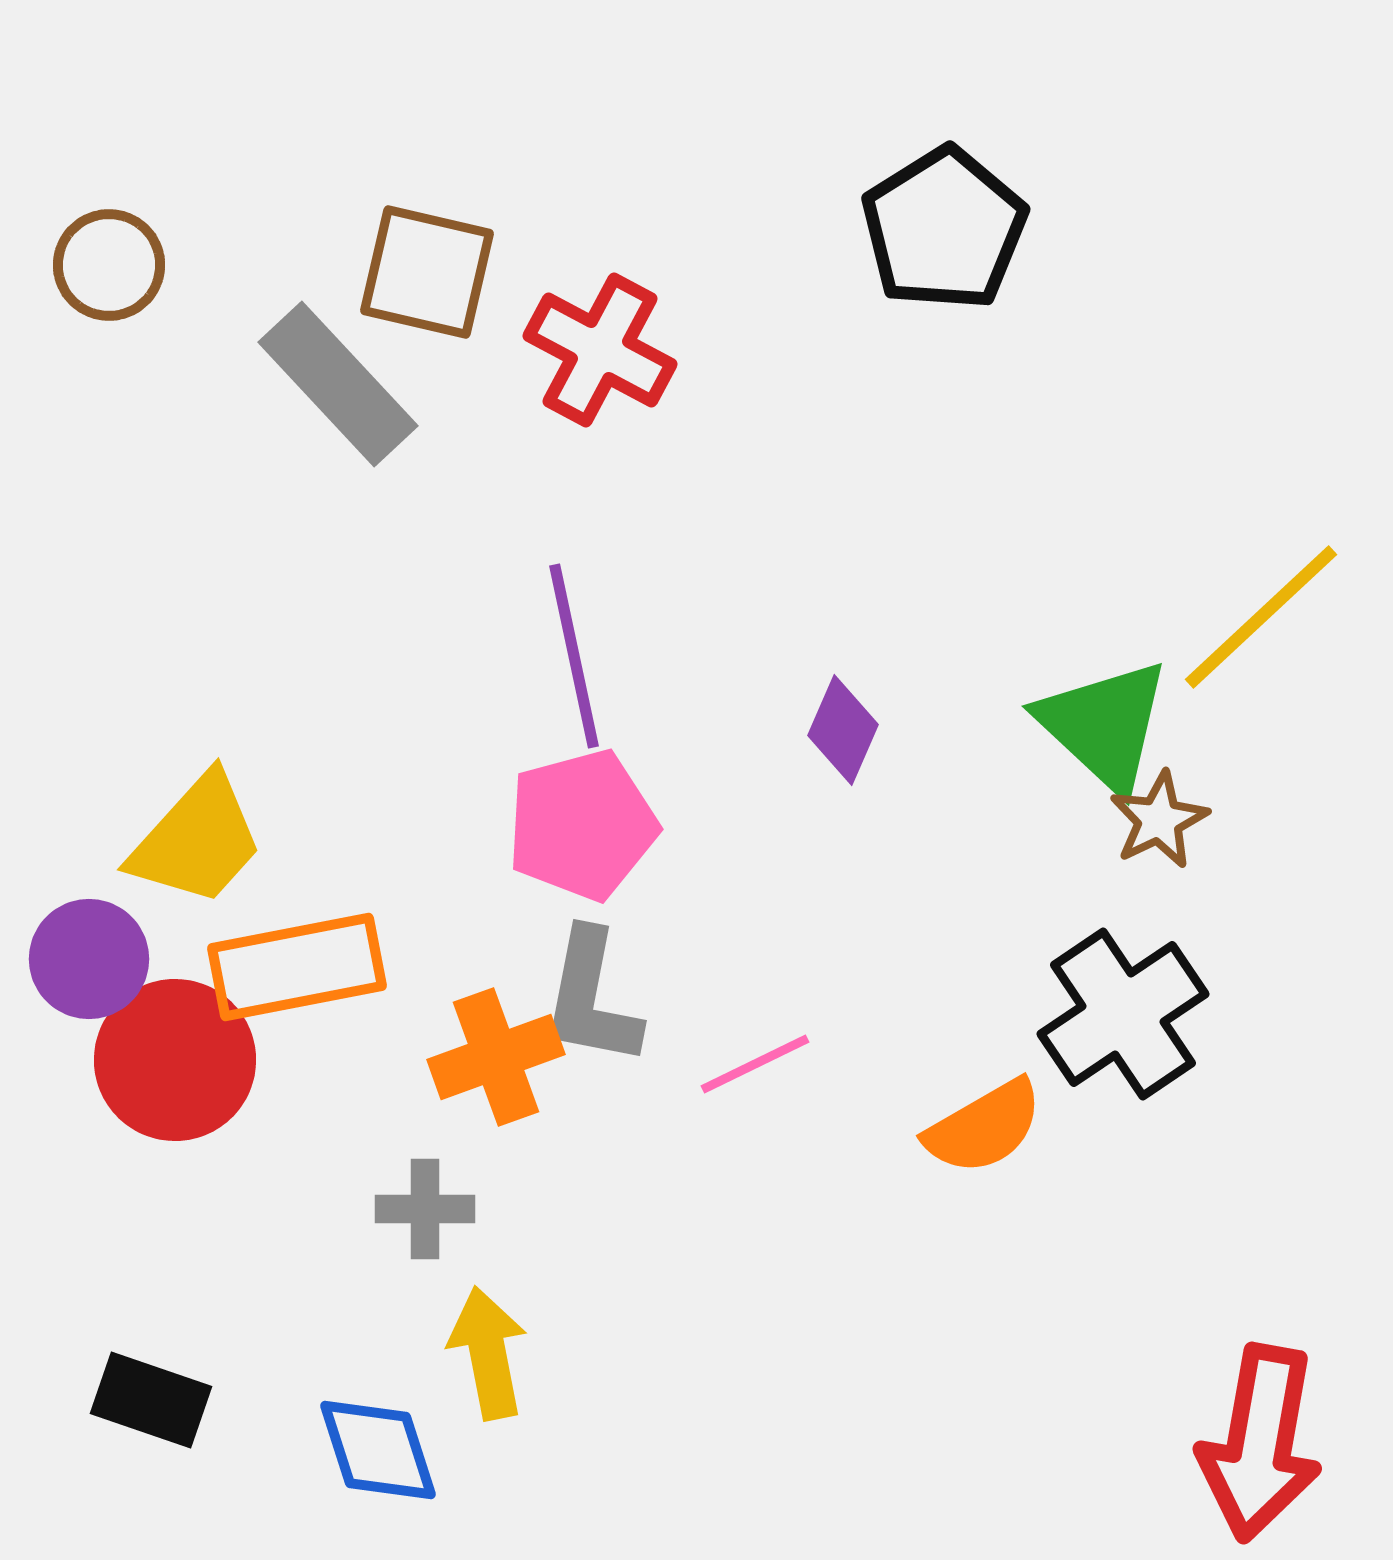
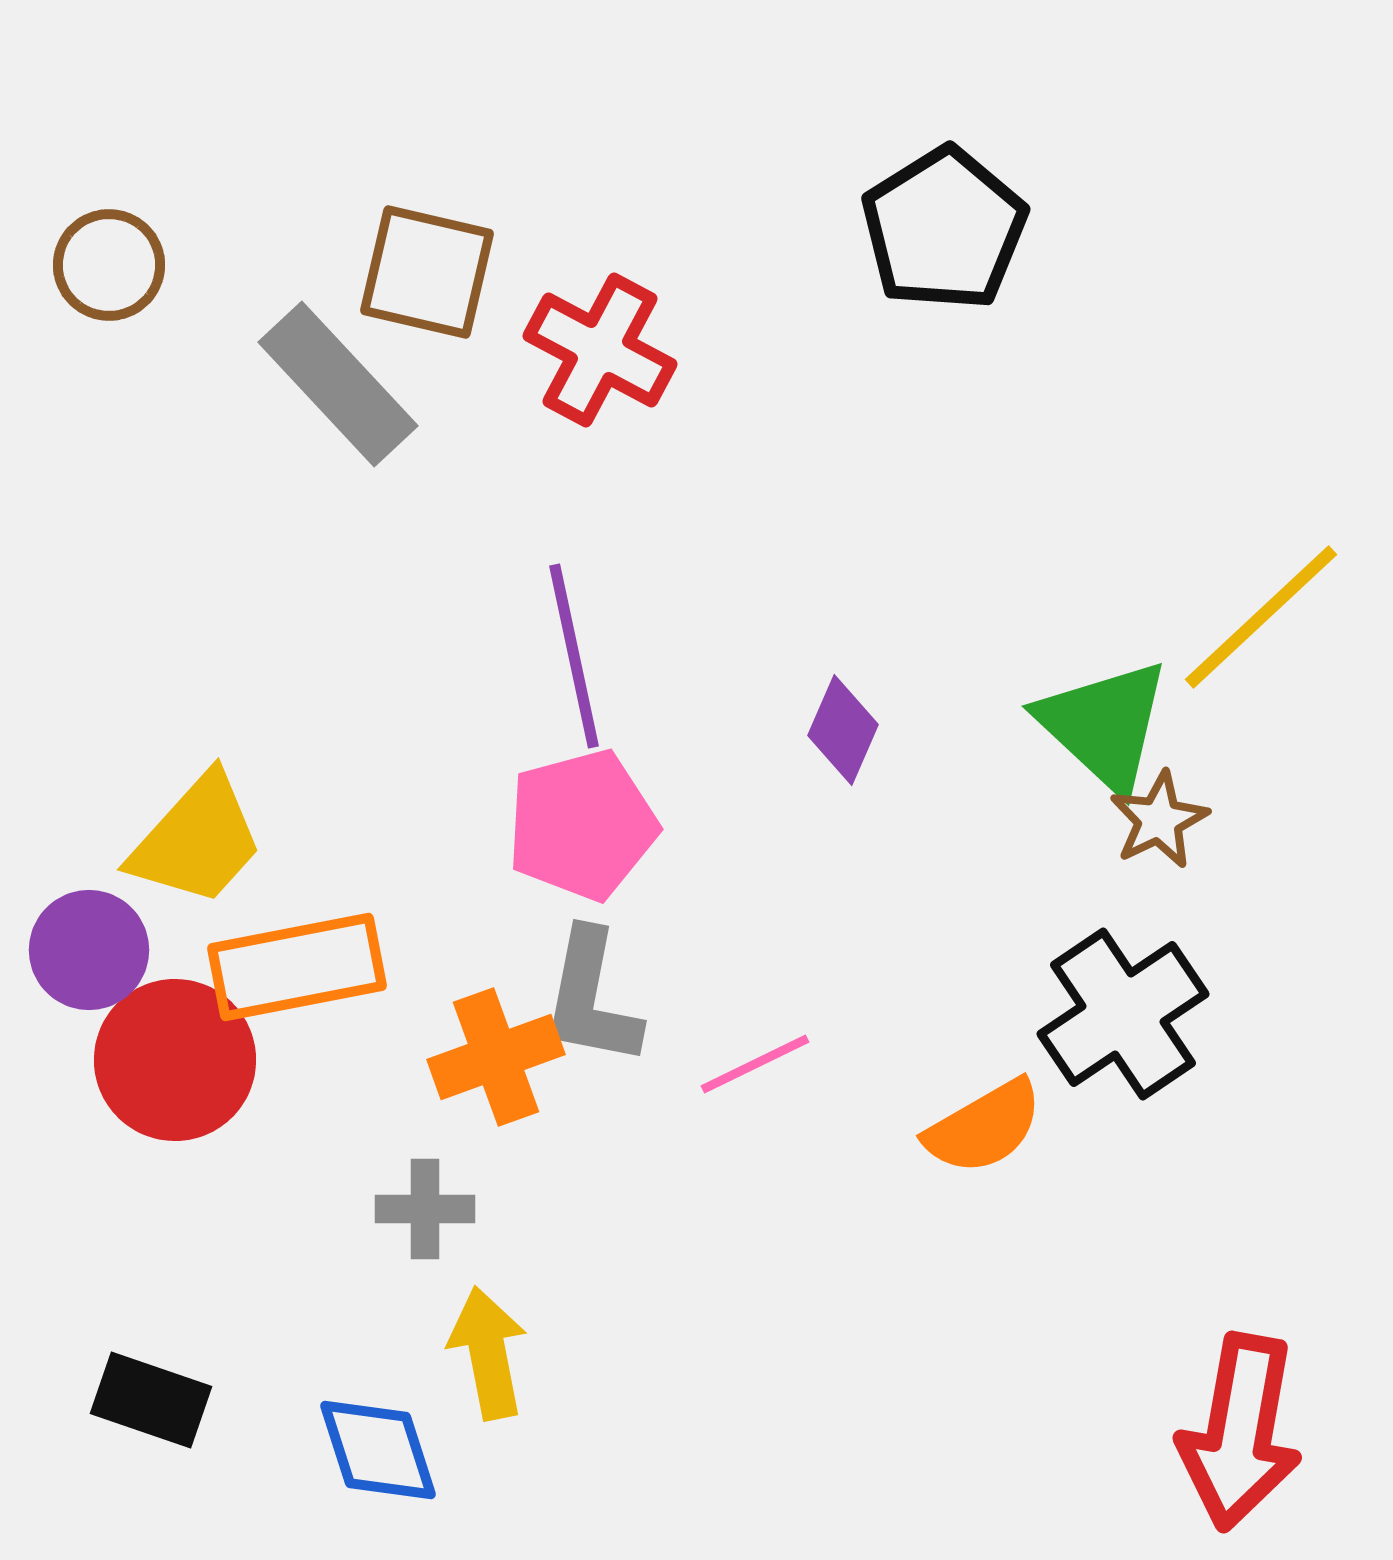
purple circle: moved 9 px up
red arrow: moved 20 px left, 11 px up
